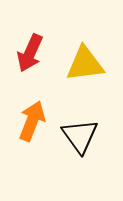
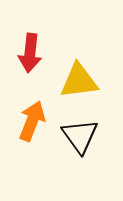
red arrow: rotated 18 degrees counterclockwise
yellow triangle: moved 6 px left, 17 px down
